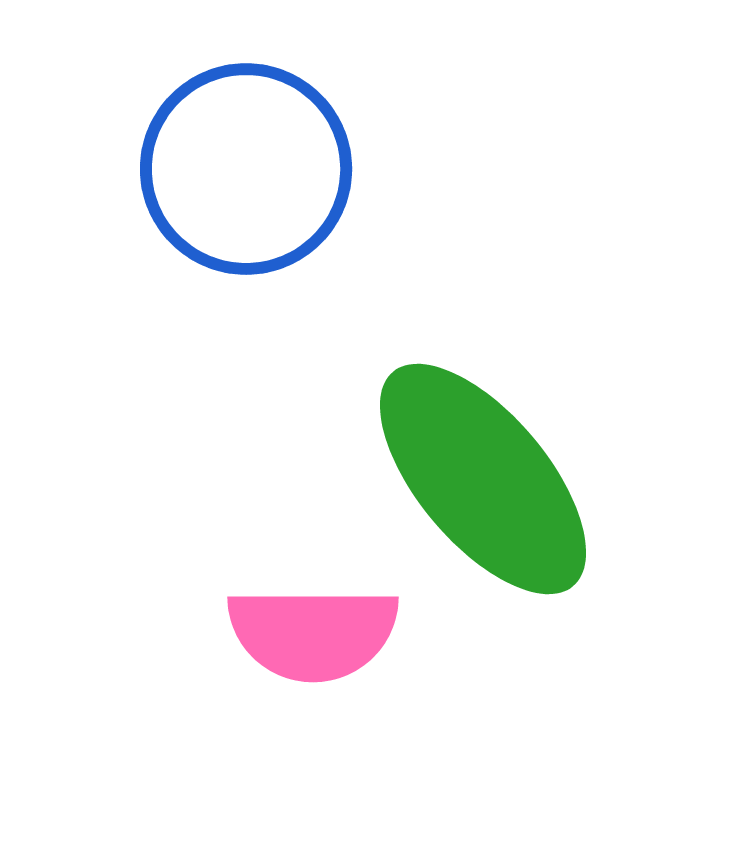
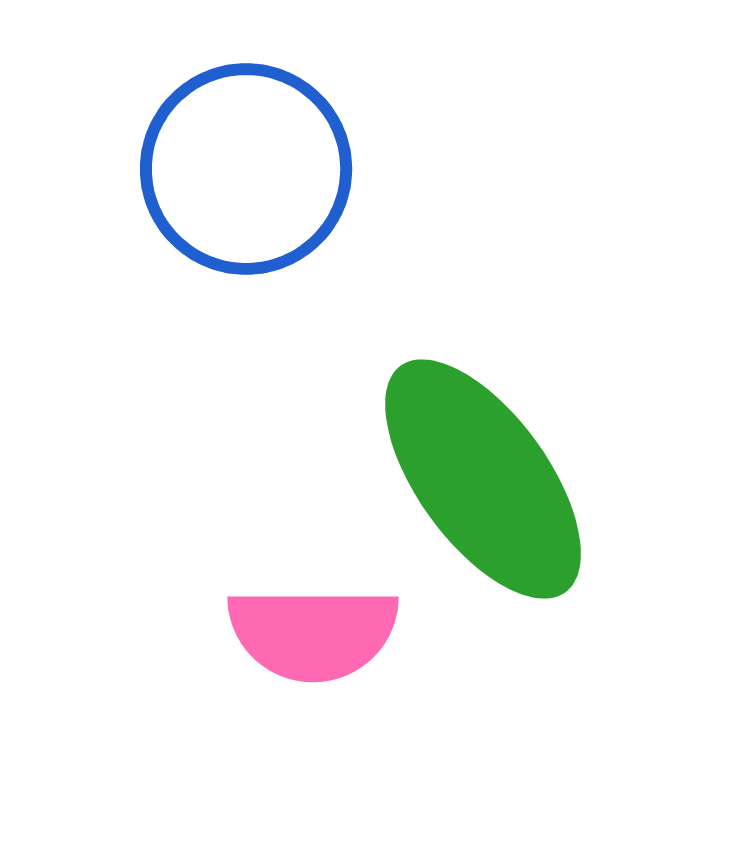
green ellipse: rotated 4 degrees clockwise
